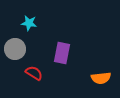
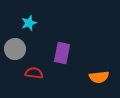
cyan star: rotated 28 degrees counterclockwise
red semicircle: rotated 24 degrees counterclockwise
orange semicircle: moved 2 px left, 1 px up
